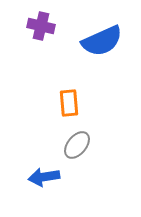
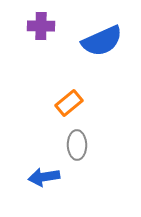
purple cross: rotated 12 degrees counterclockwise
orange rectangle: rotated 56 degrees clockwise
gray ellipse: rotated 40 degrees counterclockwise
